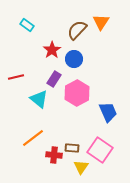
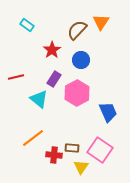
blue circle: moved 7 px right, 1 px down
